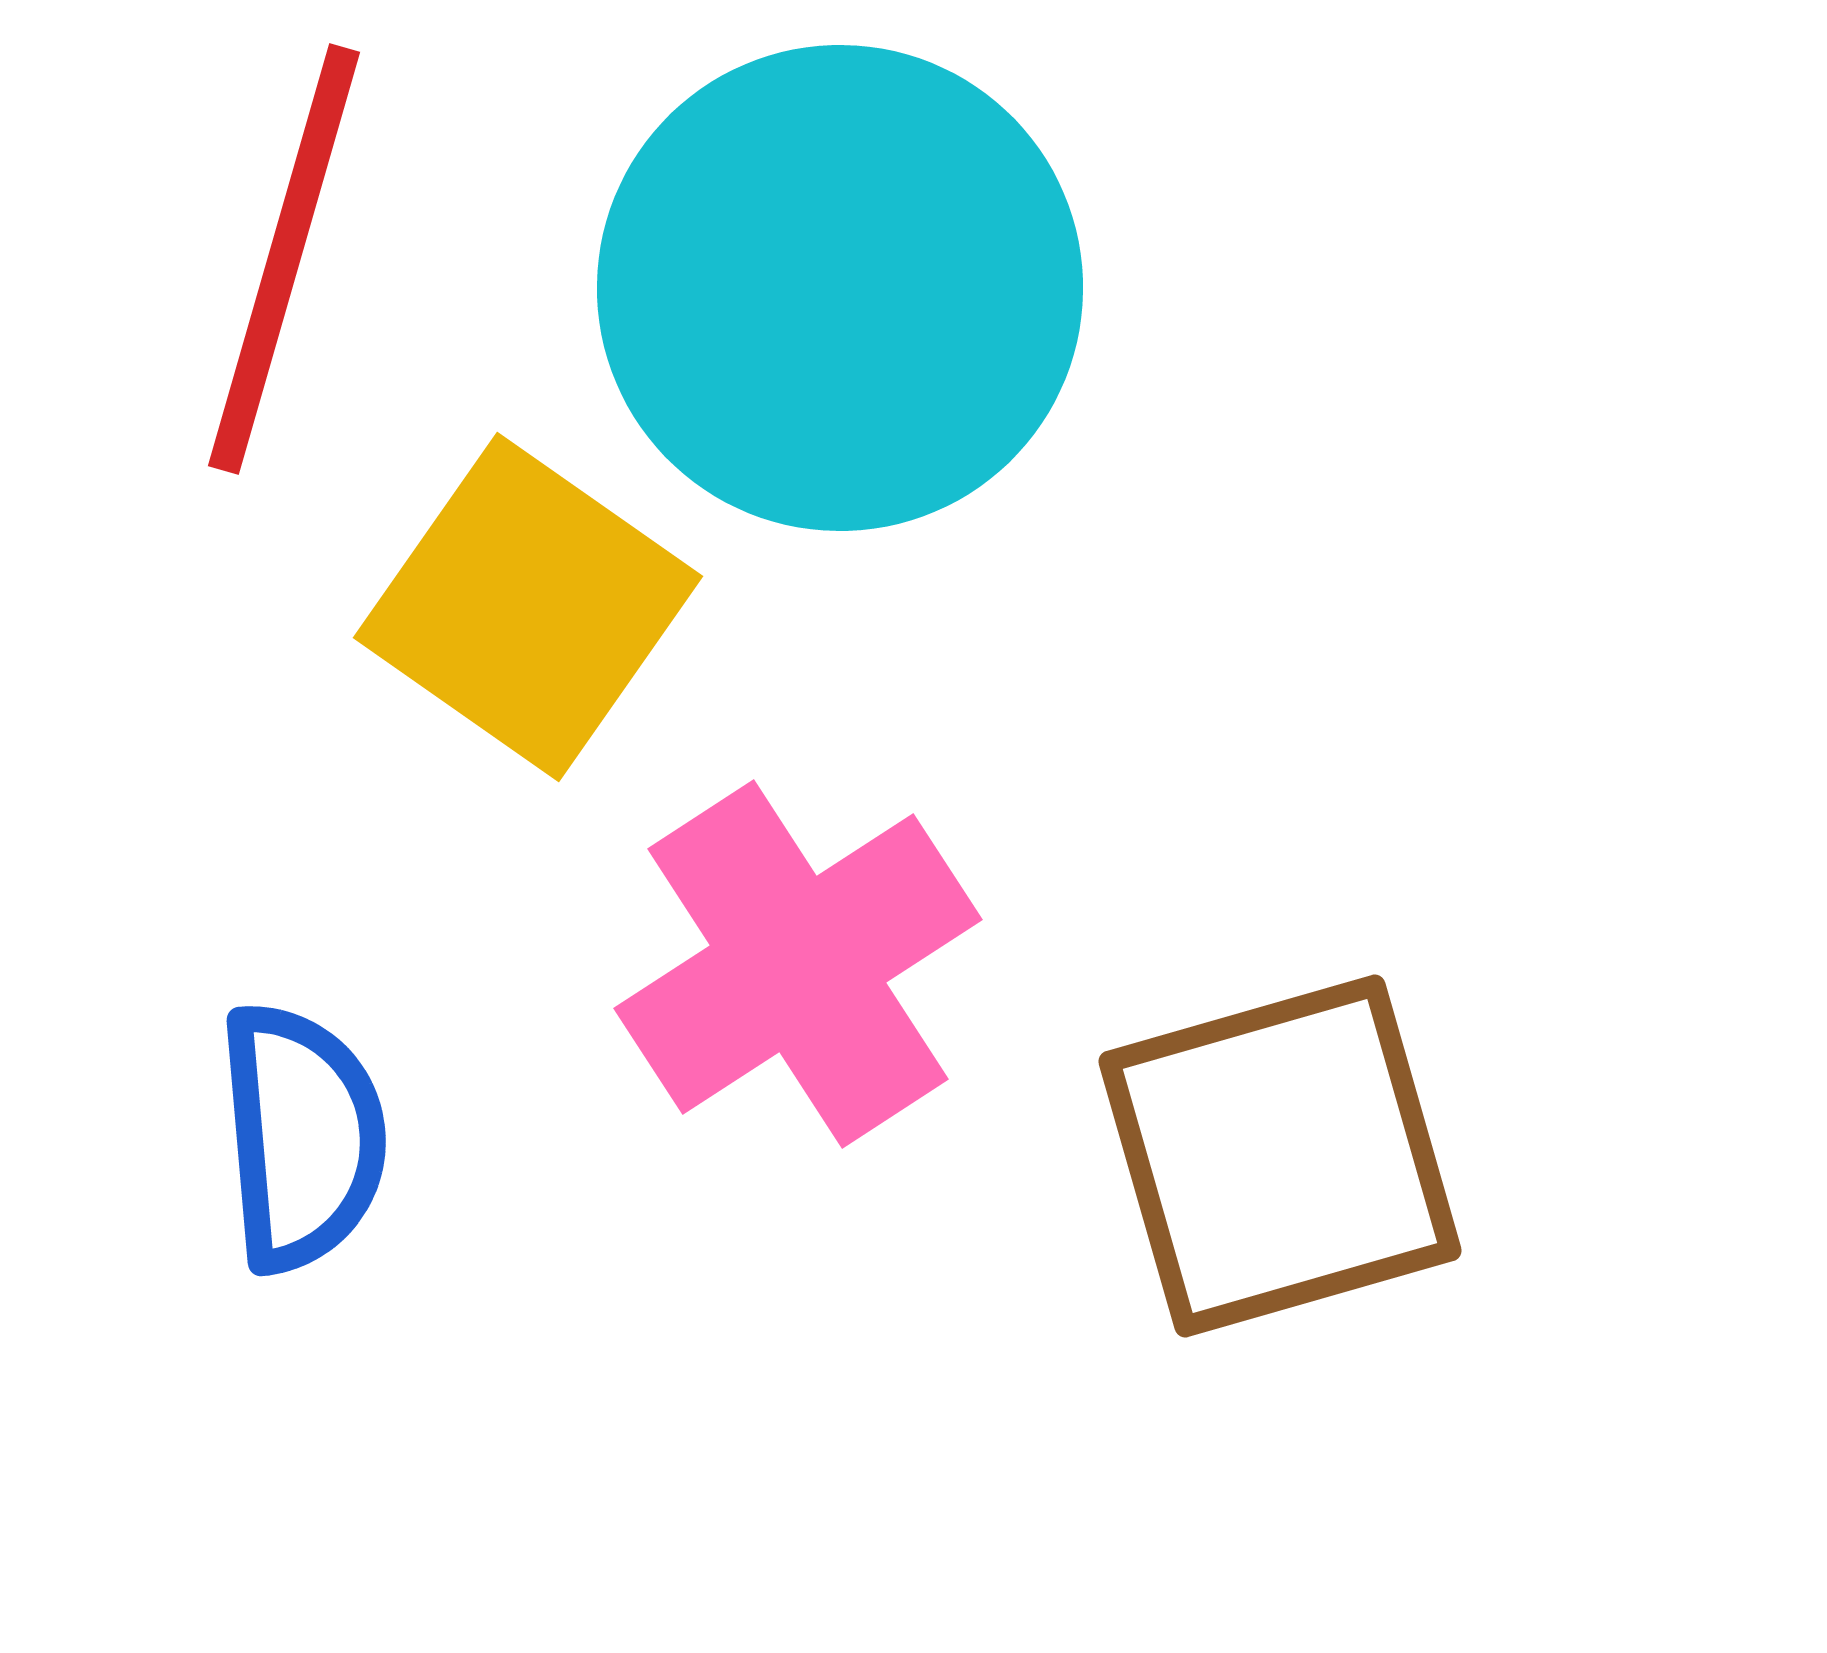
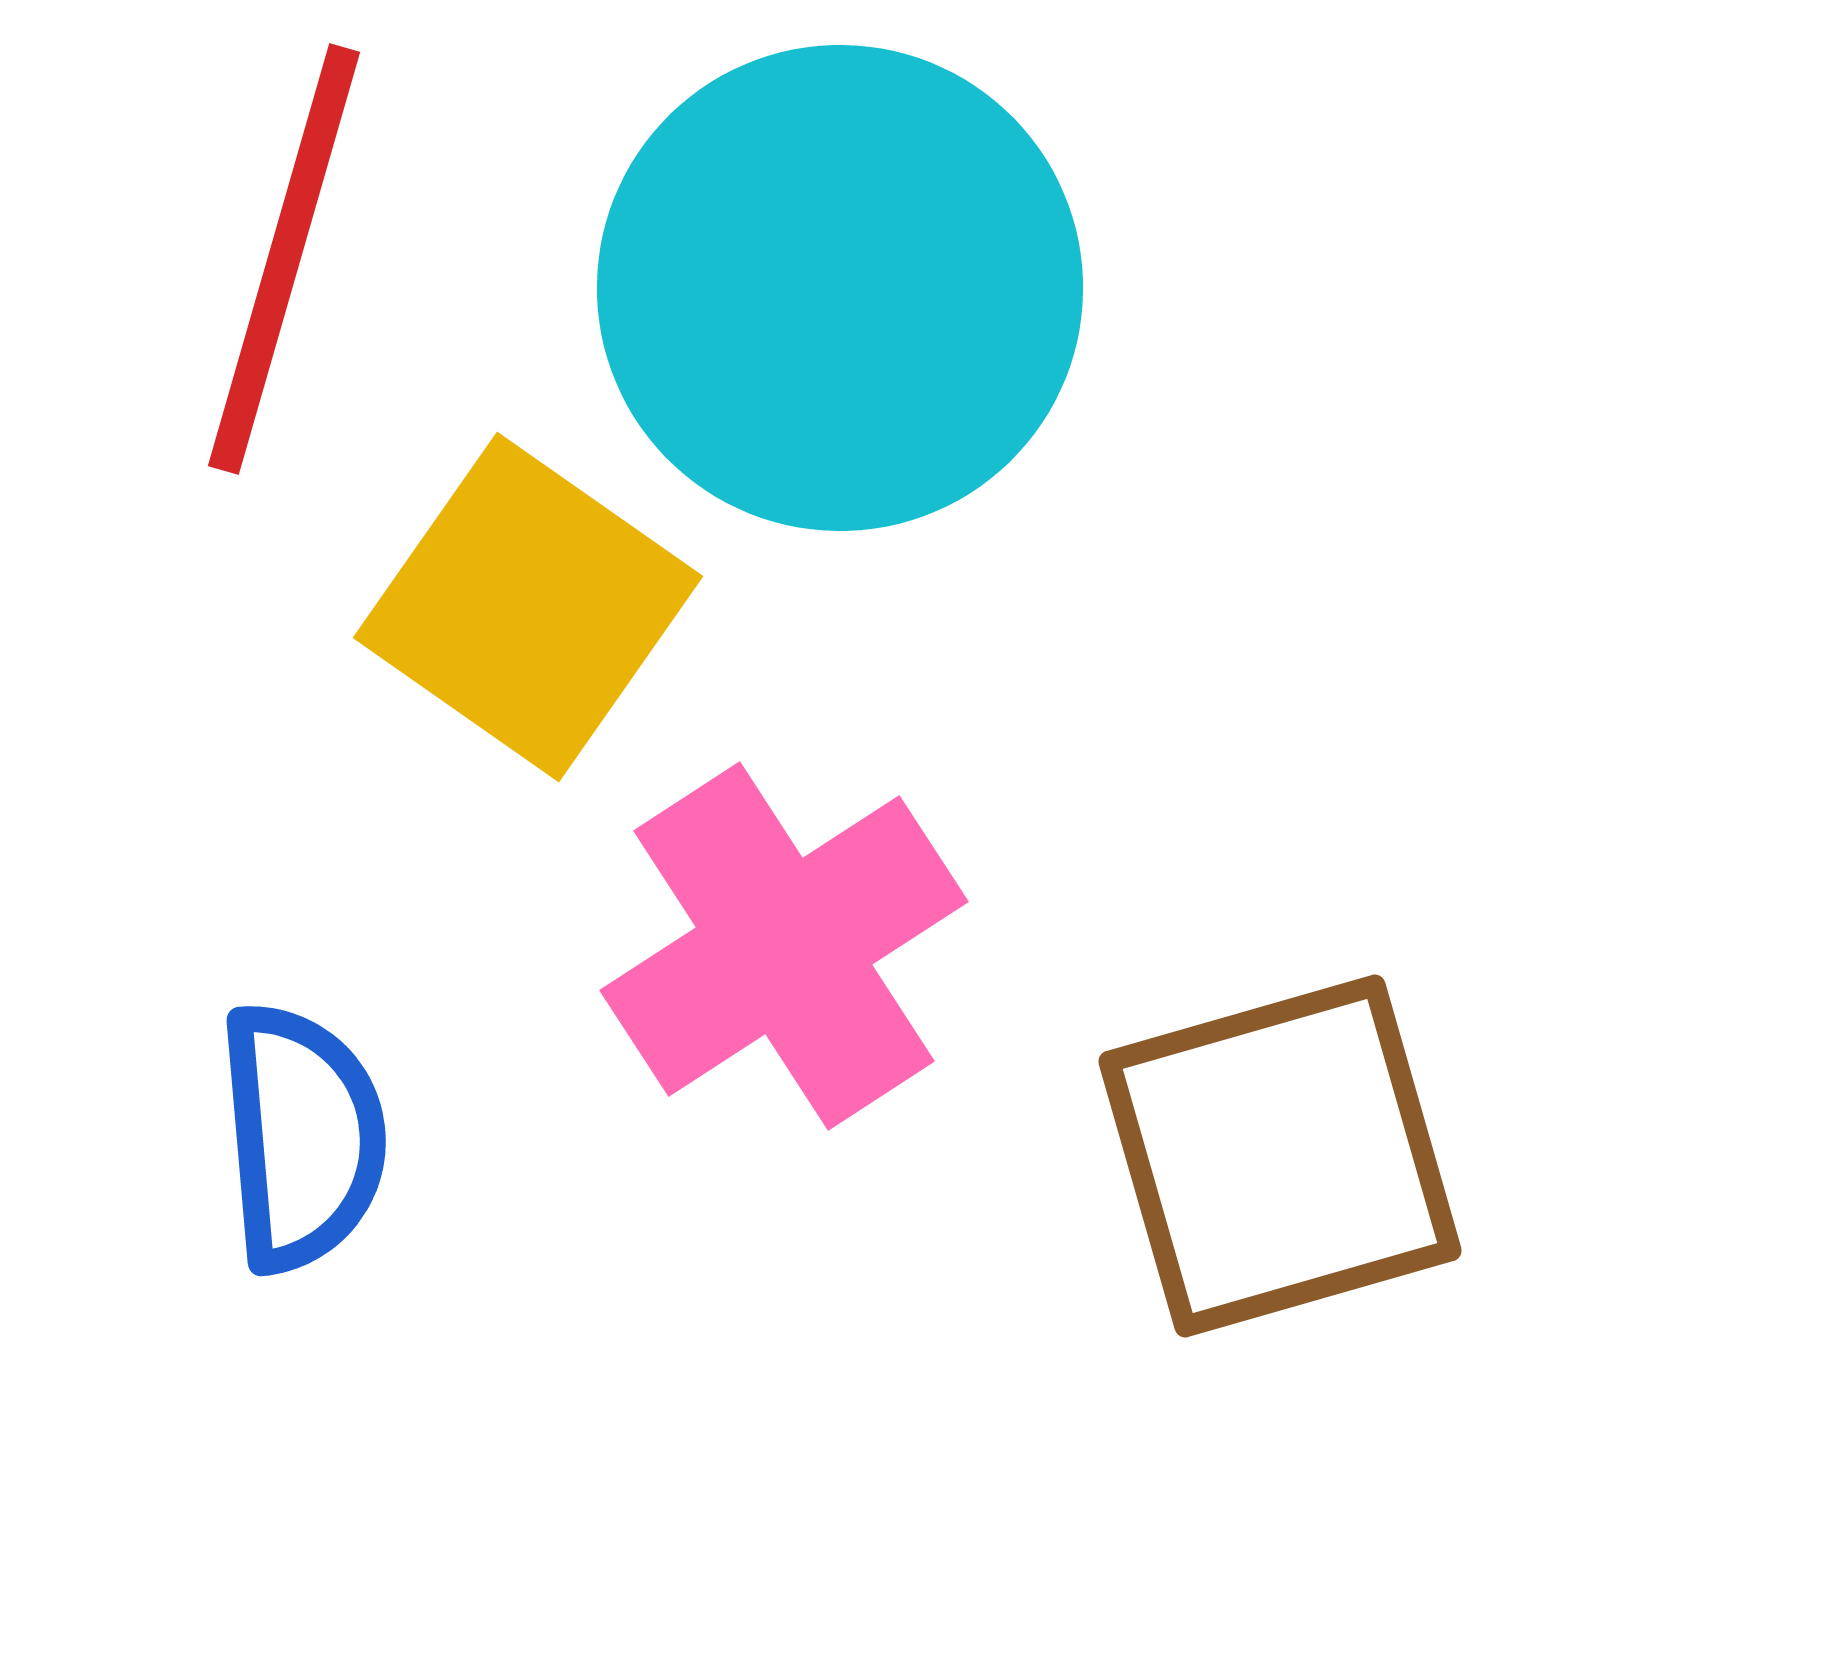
pink cross: moved 14 px left, 18 px up
